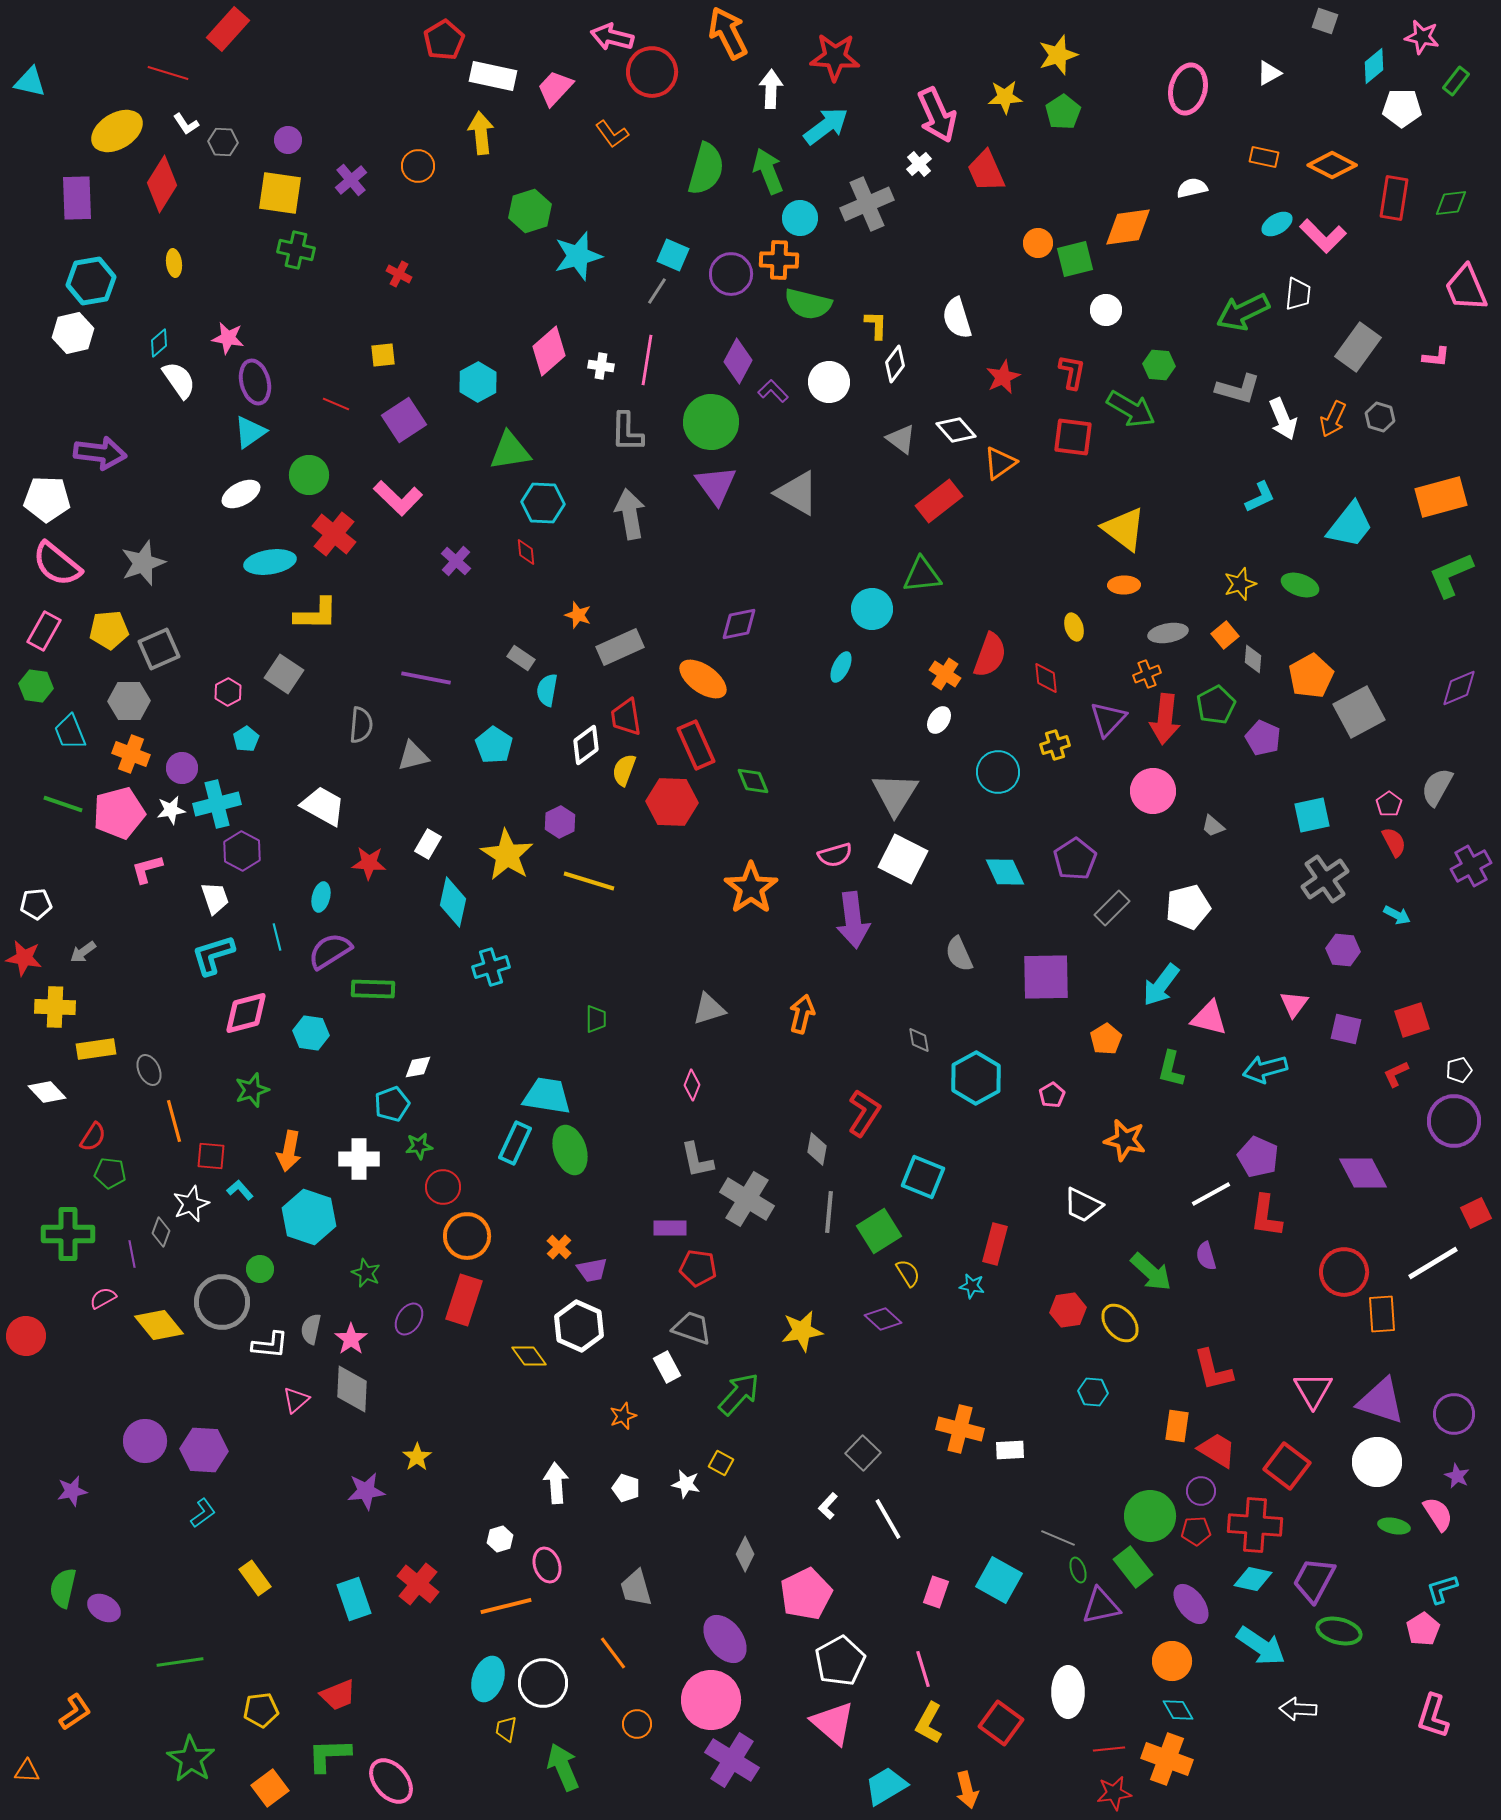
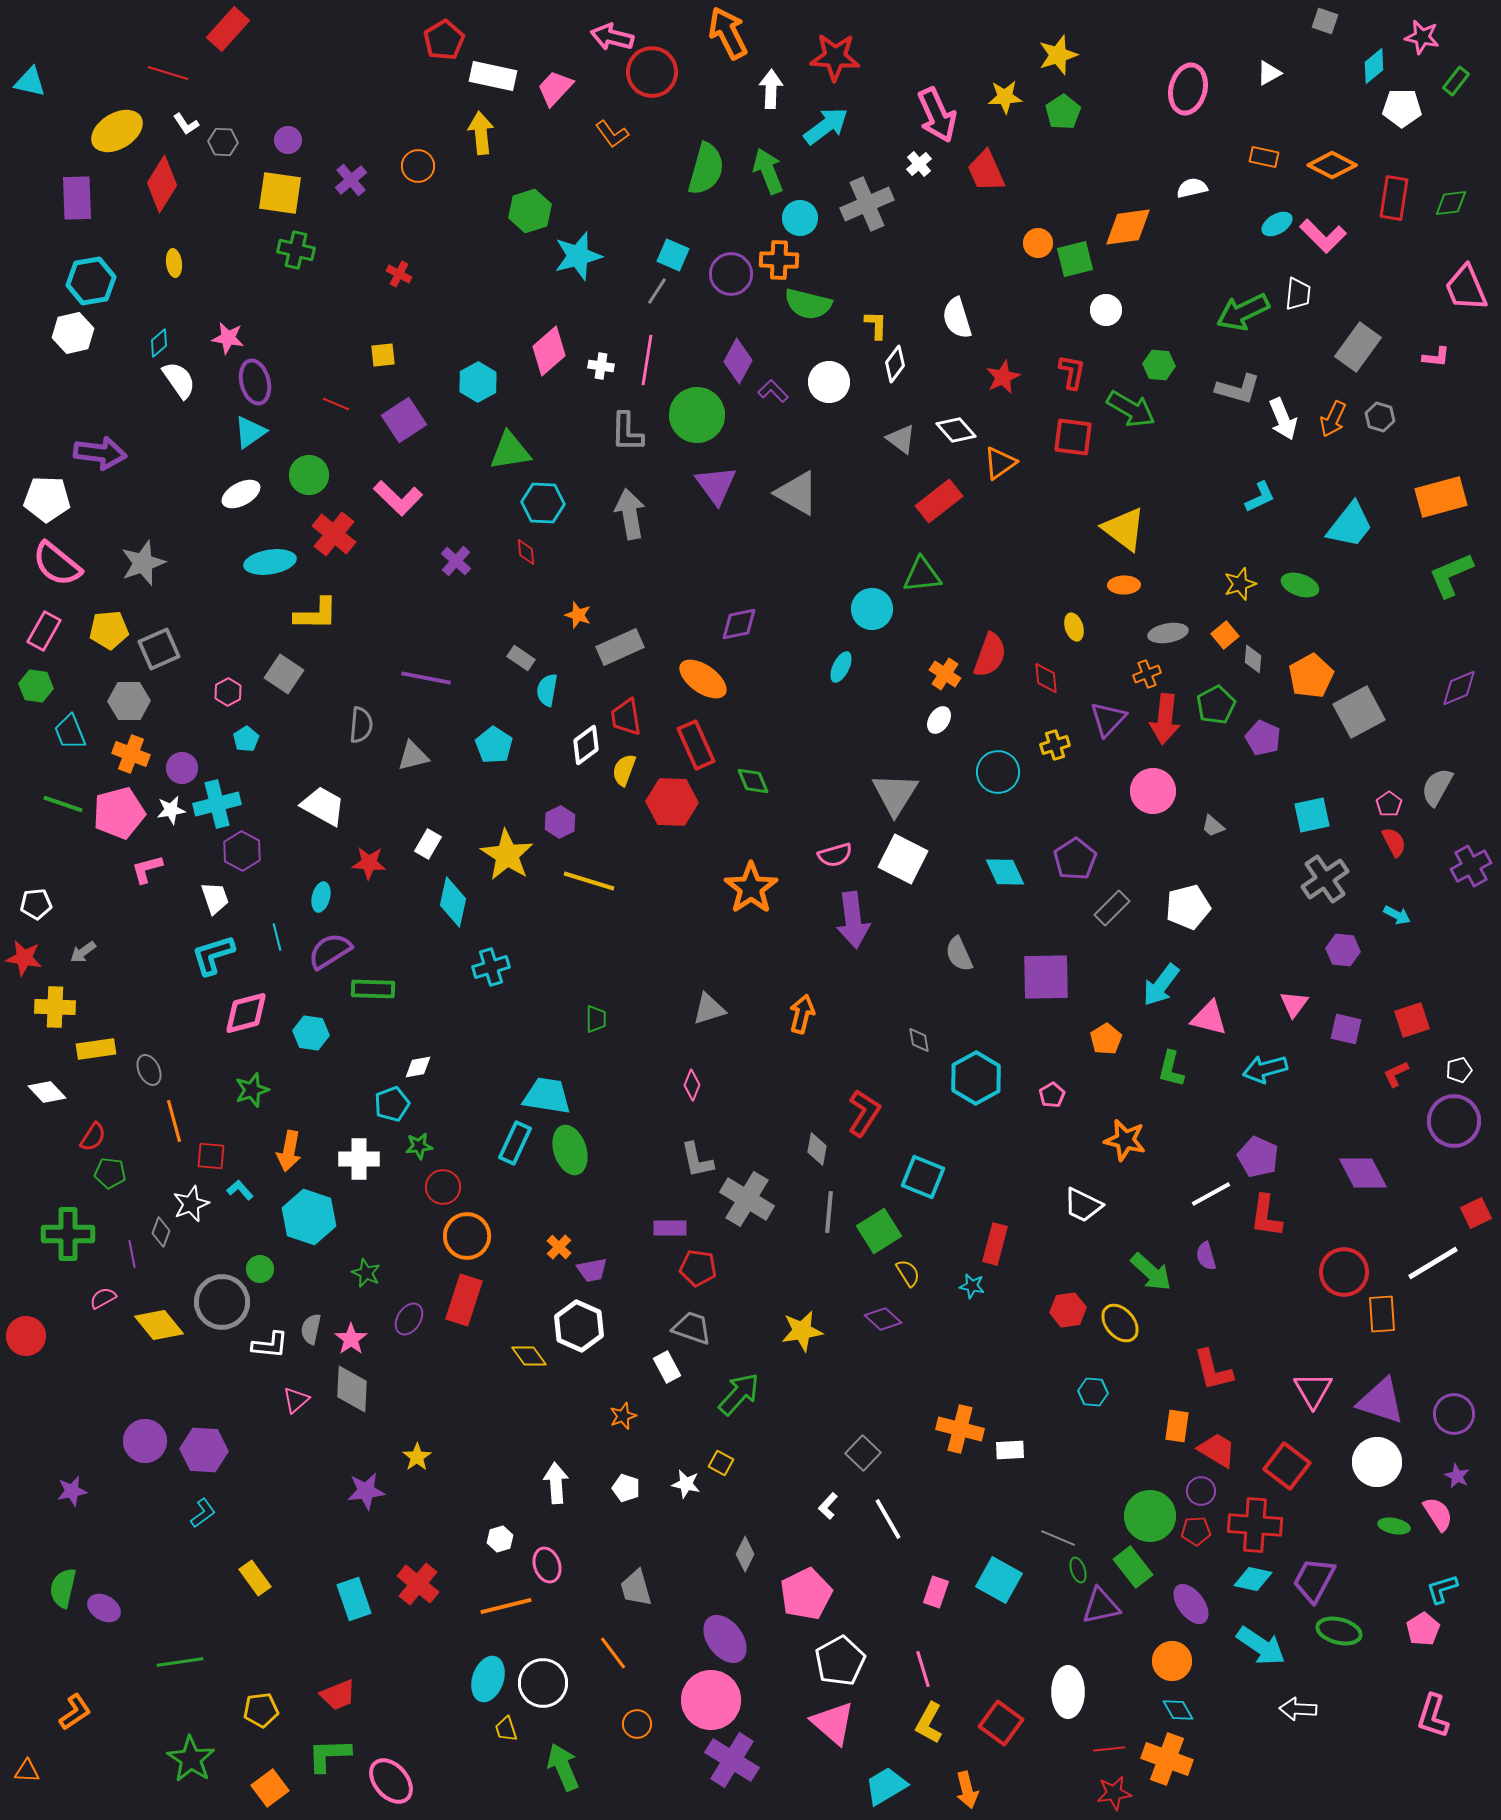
green circle at (711, 422): moved 14 px left, 7 px up
yellow trapezoid at (506, 1729): rotated 28 degrees counterclockwise
